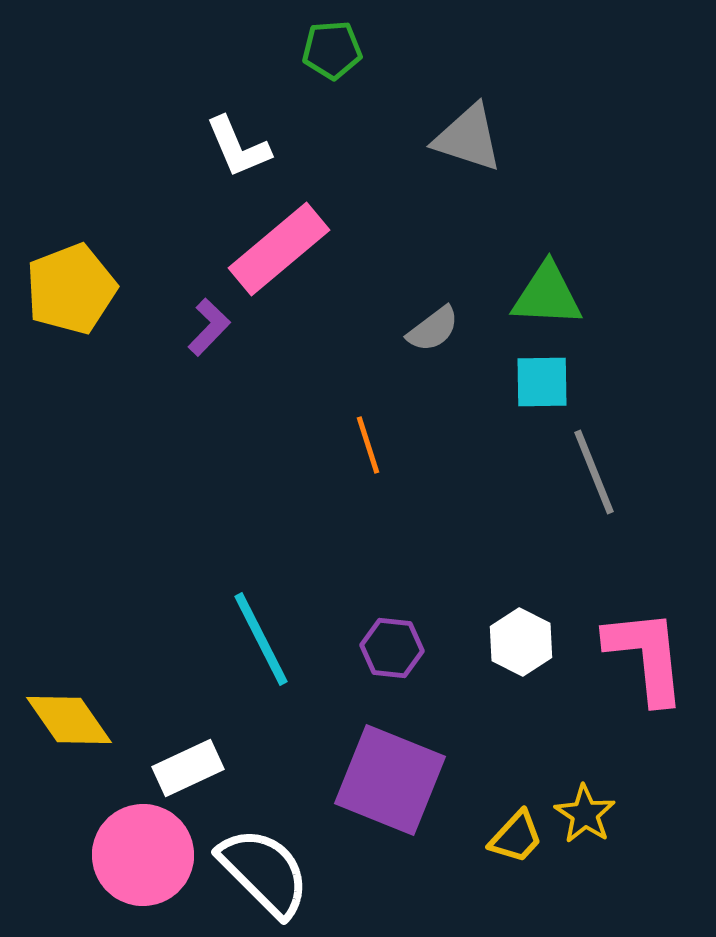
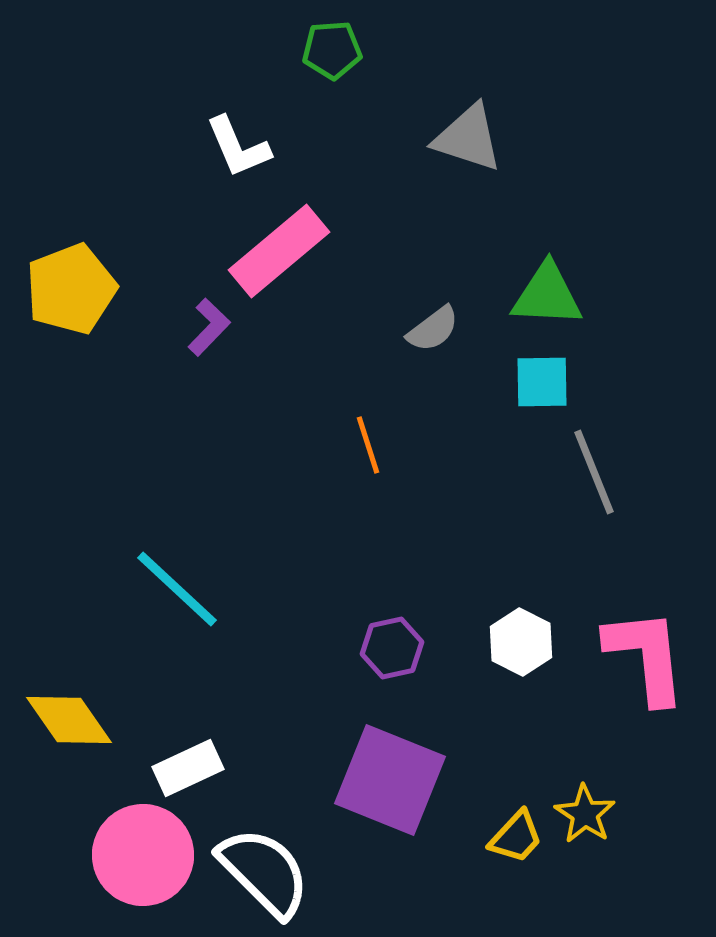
pink rectangle: moved 2 px down
cyan line: moved 84 px left, 50 px up; rotated 20 degrees counterclockwise
purple hexagon: rotated 18 degrees counterclockwise
